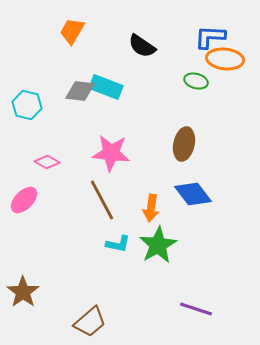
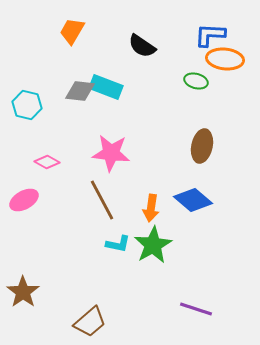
blue L-shape: moved 2 px up
brown ellipse: moved 18 px right, 2 px down
blue diamond: moved 6 px down; rotated 12 degrees counterclockwise
pink ellipse: rotated 16 degrees clockwise
green star: moved 5 px left
